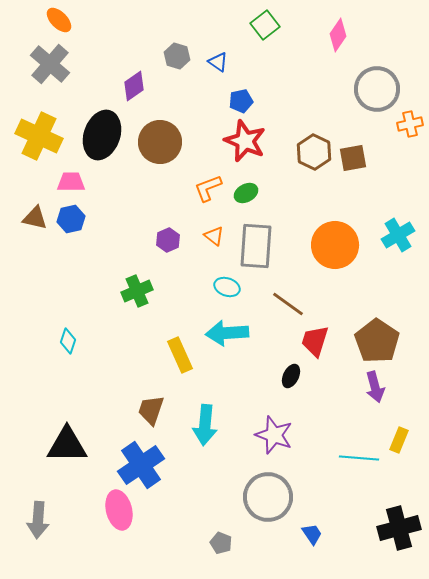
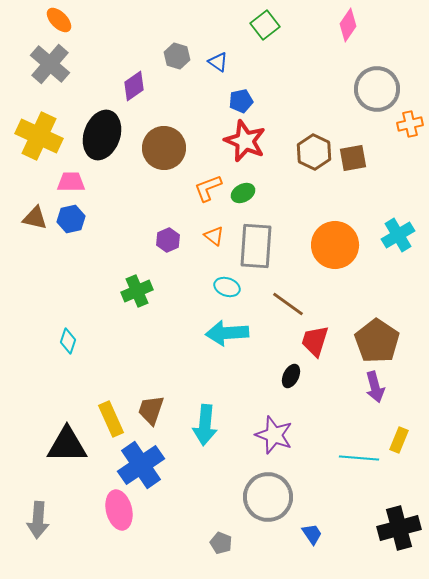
pink diamond at (338, 35): moved 10 px right, 10 px up
brown circle at (160, 142): moved 4 px right, 6 px down
green ellipse at (246, 193): moved 3 px left
yellow rectangle at (180, 355): moved 69 px left, 64 px down
